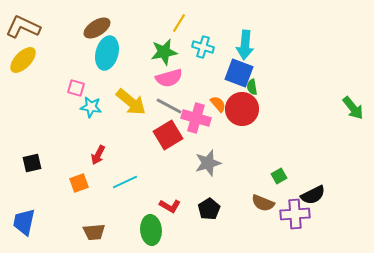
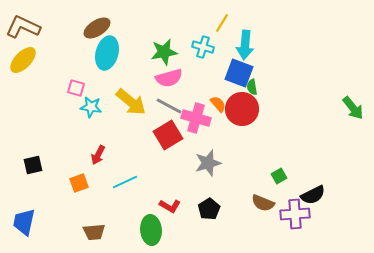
yellow line: moved 43 px right
black square: moved 1 px right, 2 px down
